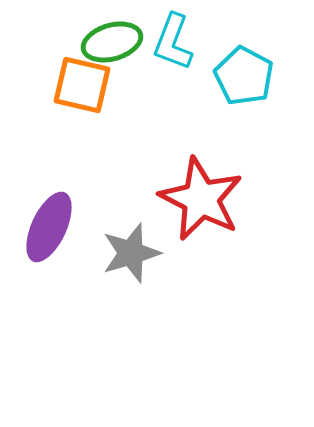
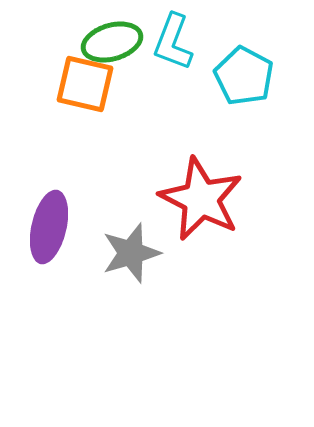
orange square: moved 3 px right, 1 px up
purple ellipse: rotated 12 degrees counterclockwise
